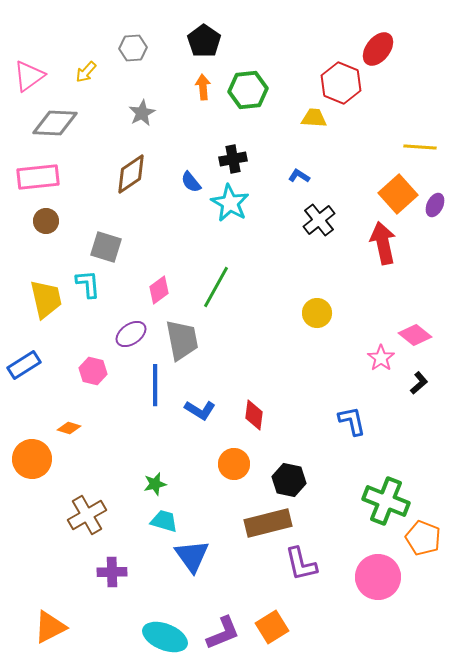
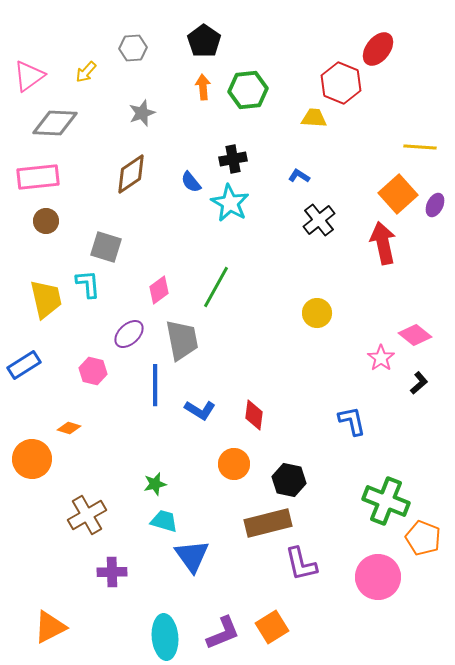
gray star at (142, 113): rotated 8 degrees clockwise
purple ellipse at (131, 334): moved 2 px left; rotated 8 degrees counterclockwise
cyan ellipse at (165, 637): rotated 63 degrees clockwise
